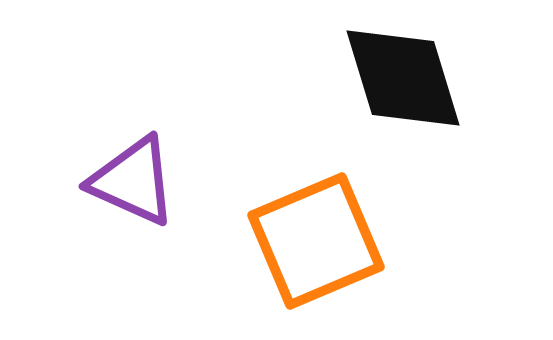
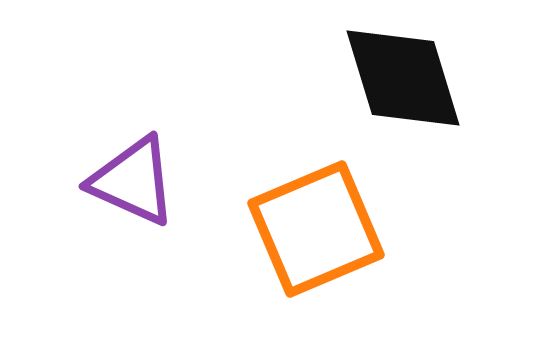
orange square: moved 12 px up
